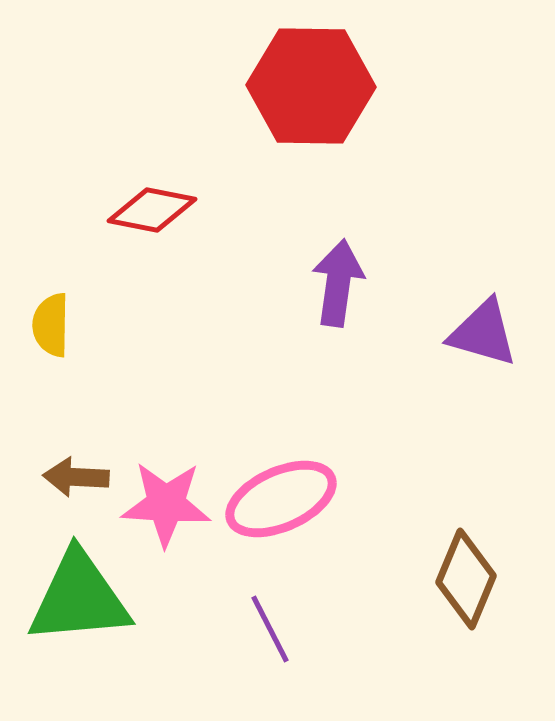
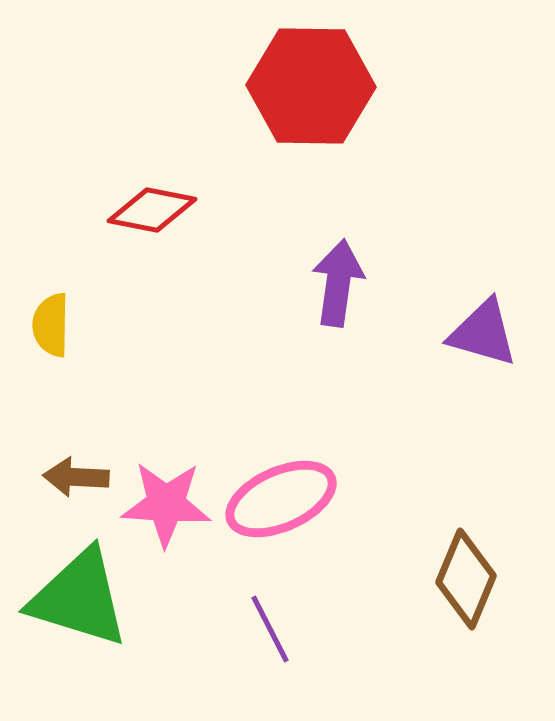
green triangle: rotated 22 degrees clockwise
